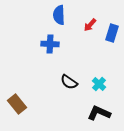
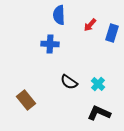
cyan cross: moved 1 px left
brown rectangle: moved 9 px right, 4 px up
